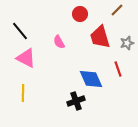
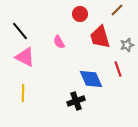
gray star: moved 2 px down
pink triangle: moved 1 px left, 1 px up
